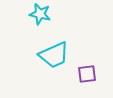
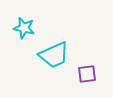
cyan star: moved 16 px left, 14 px down
